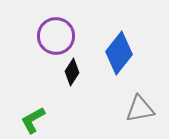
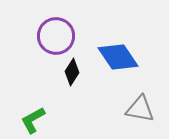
blue diamond: moved 1 px left, 4 px down; rotated 72 degrees counterclockwise
gray triangle: rotated 20 degrees clockwise
